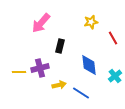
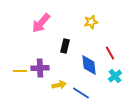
red line: moved 3 px left, 15 px down
black rectangle: moved 5 px right
purple cross: rotated 12 degrees clockwise
yellow line: moved 1 px right, 1 px up
